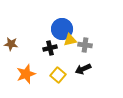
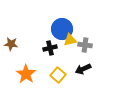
orange star: rotated 18 degrees counterclockwise
